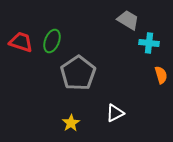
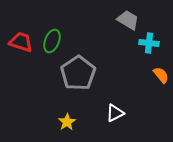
orange semicircle: rotated 24 degrees counterclockwise
yellow star: moved 4 px left, 1 px up
